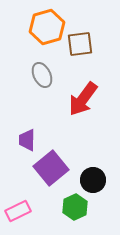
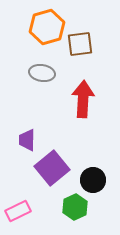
gray ellipse: moved 2 px up; rotated 55 degrees counterclockwise
red arrow: rotated 147 degrees clockwise
purple square: moved 1 px right
